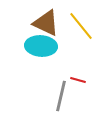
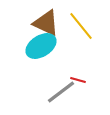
cyan ellipse: rotated 36 degrees counterclockwise
gray line: moved 4 px up; rotated 40 degrees clockwise
